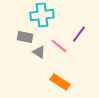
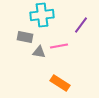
purple line: moved 2 px right, 9 px up
pink line: rotated 48 degrees counterclockwise
gray triangle: rotated 24 degrees counterclockwise
orange rectangle: moved 1 px down
